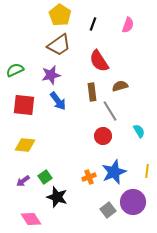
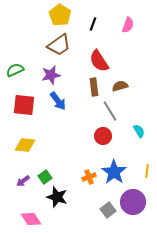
brown rectangle: moved 2 px right, 5 px up
blue star: rotated 15 degrees counterclockwise
